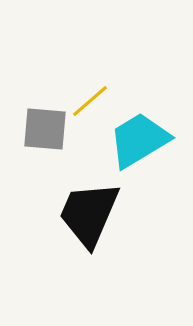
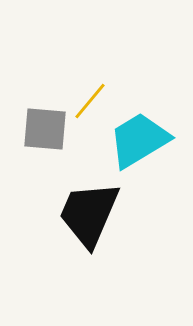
yellow line: rotated 9 degrees counterclockwise
